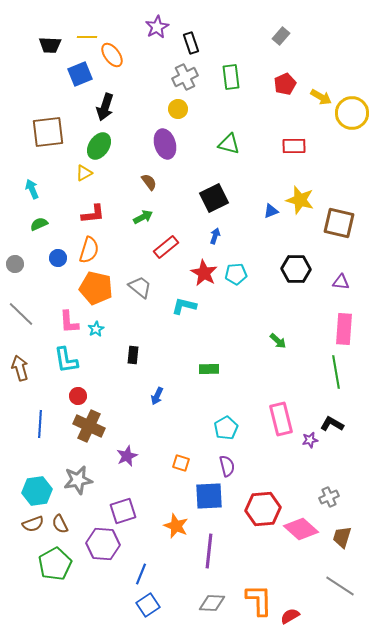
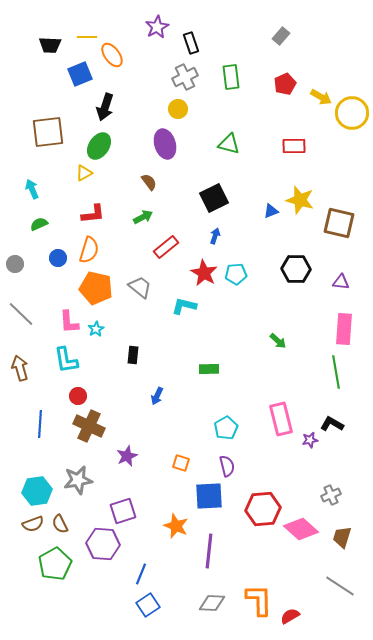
gray cross at (329, 497): moved 2 px right, 2 px up
